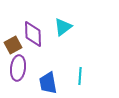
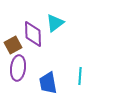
cyan triangle: moved 8 px left, 4 px up
